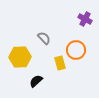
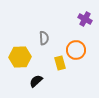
gray semicircle: rotated 40 degrees clockwise
